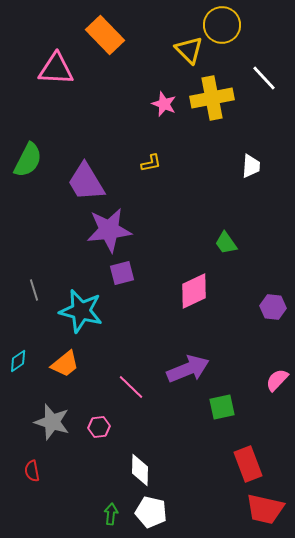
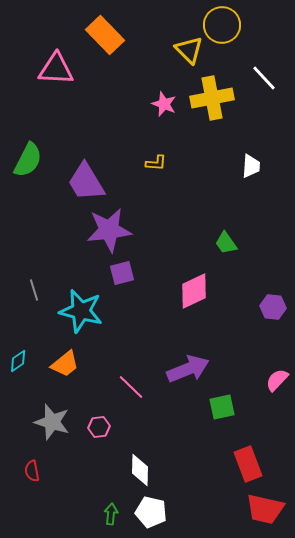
yellow L-shape: moved 5 px right; rotated 15 degrees clockwise
